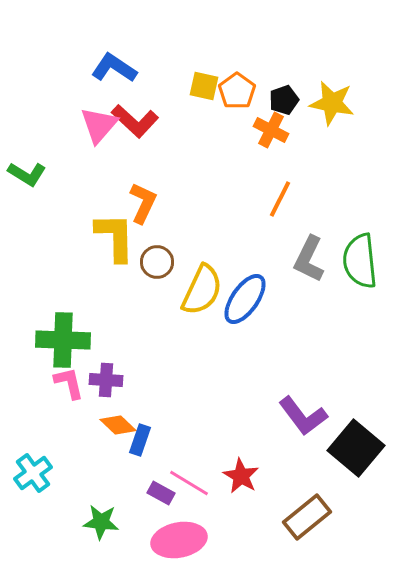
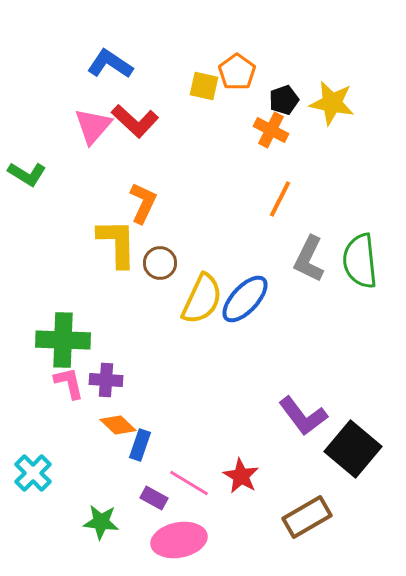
blue L-shape: moved 4 px left, 4 px up
orange pentagon: moved 19 px up
pink triangle: moved 6 px left, 1 px down
yellow L-shape: moved 2 px right, 6 px down
brown circle: moved 3 px right, 1 px down
yellow semicircle: moved 9 px down
blue ellipse: rotated 8 degrees clockwise
blue rectangle: moved 5 px down
black square: moved 3 px left, 1 px down
cyan cross: rotated 9 degrees counterclockwise
purple rectangle: moved 7 px left, 5 px down
brown rectangle: rotated 9 degrees clockwise
